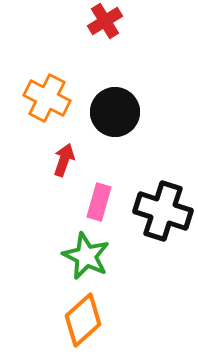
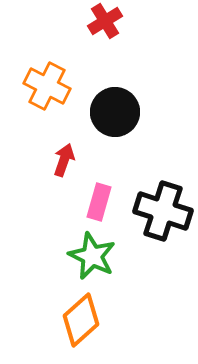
orange cross: moved 12 px up
green star: moved 6 px right
orange diamond: moved 2 px left
